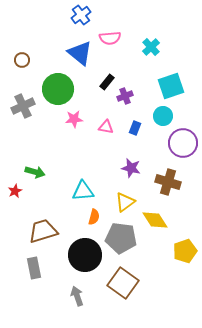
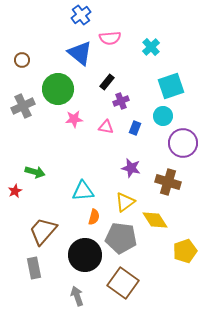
purple cross: moved 4 px left, 5 px down
brown trapezoid: rotated 32 degrees counterclockwise
